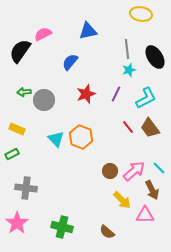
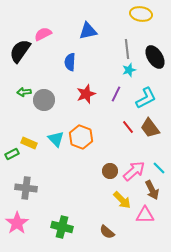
blue semicircle: rotated 36 degrees counterclockwise
yellow rectangle: moved 12 px right, 14 px down
